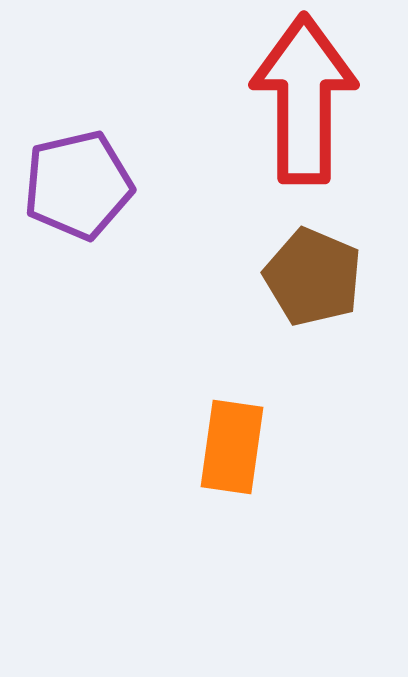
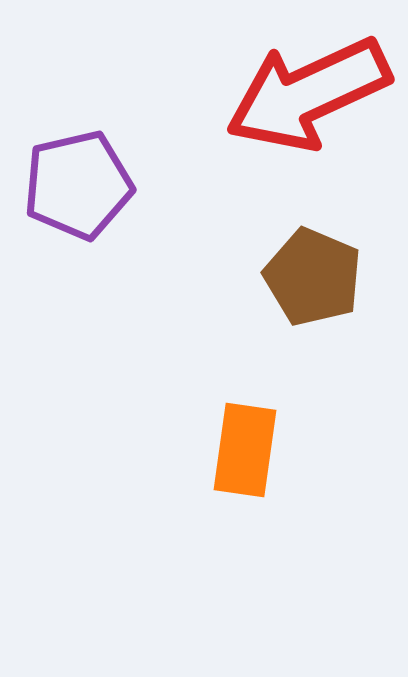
red arrow: moved 4 px right, 5 px up; rotated 115 degrees counterclockwise
orange rectangle: moved 13 px right, 3 px down
